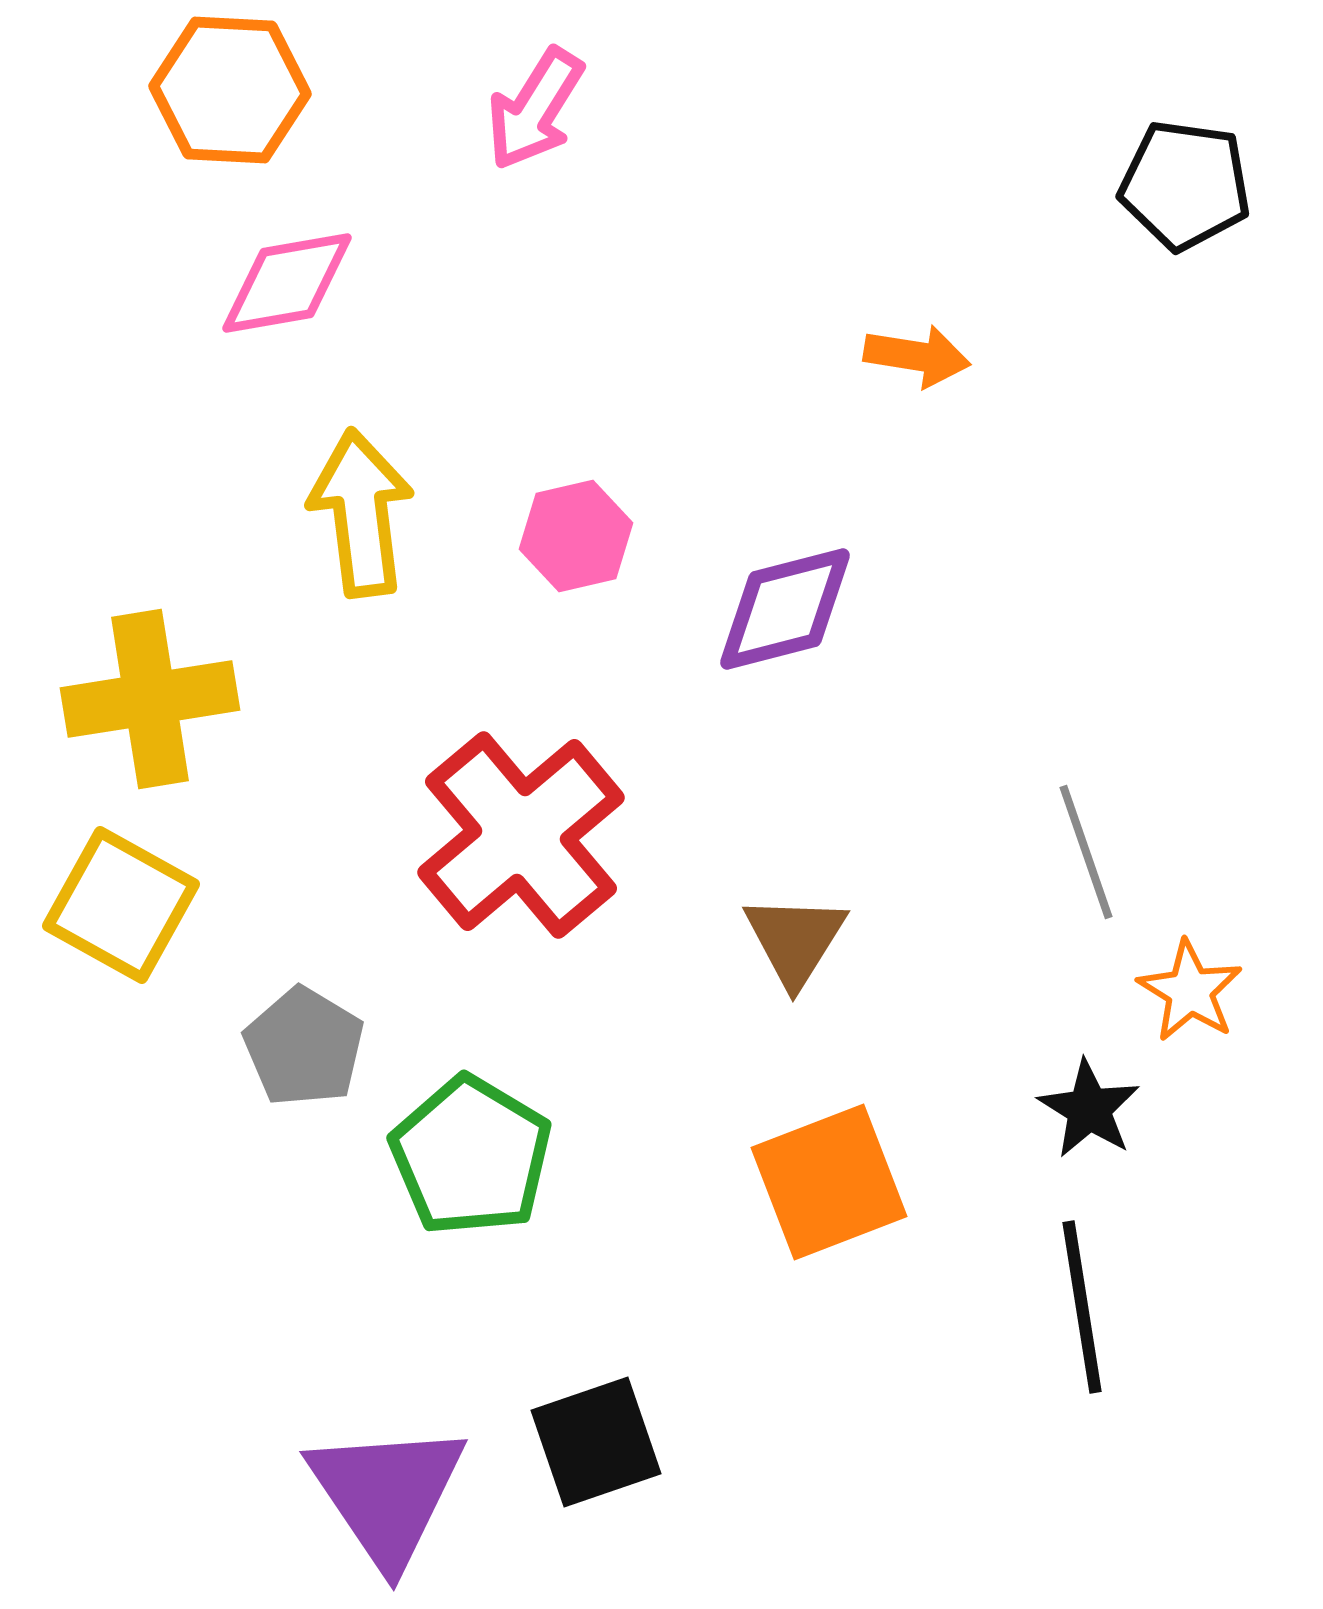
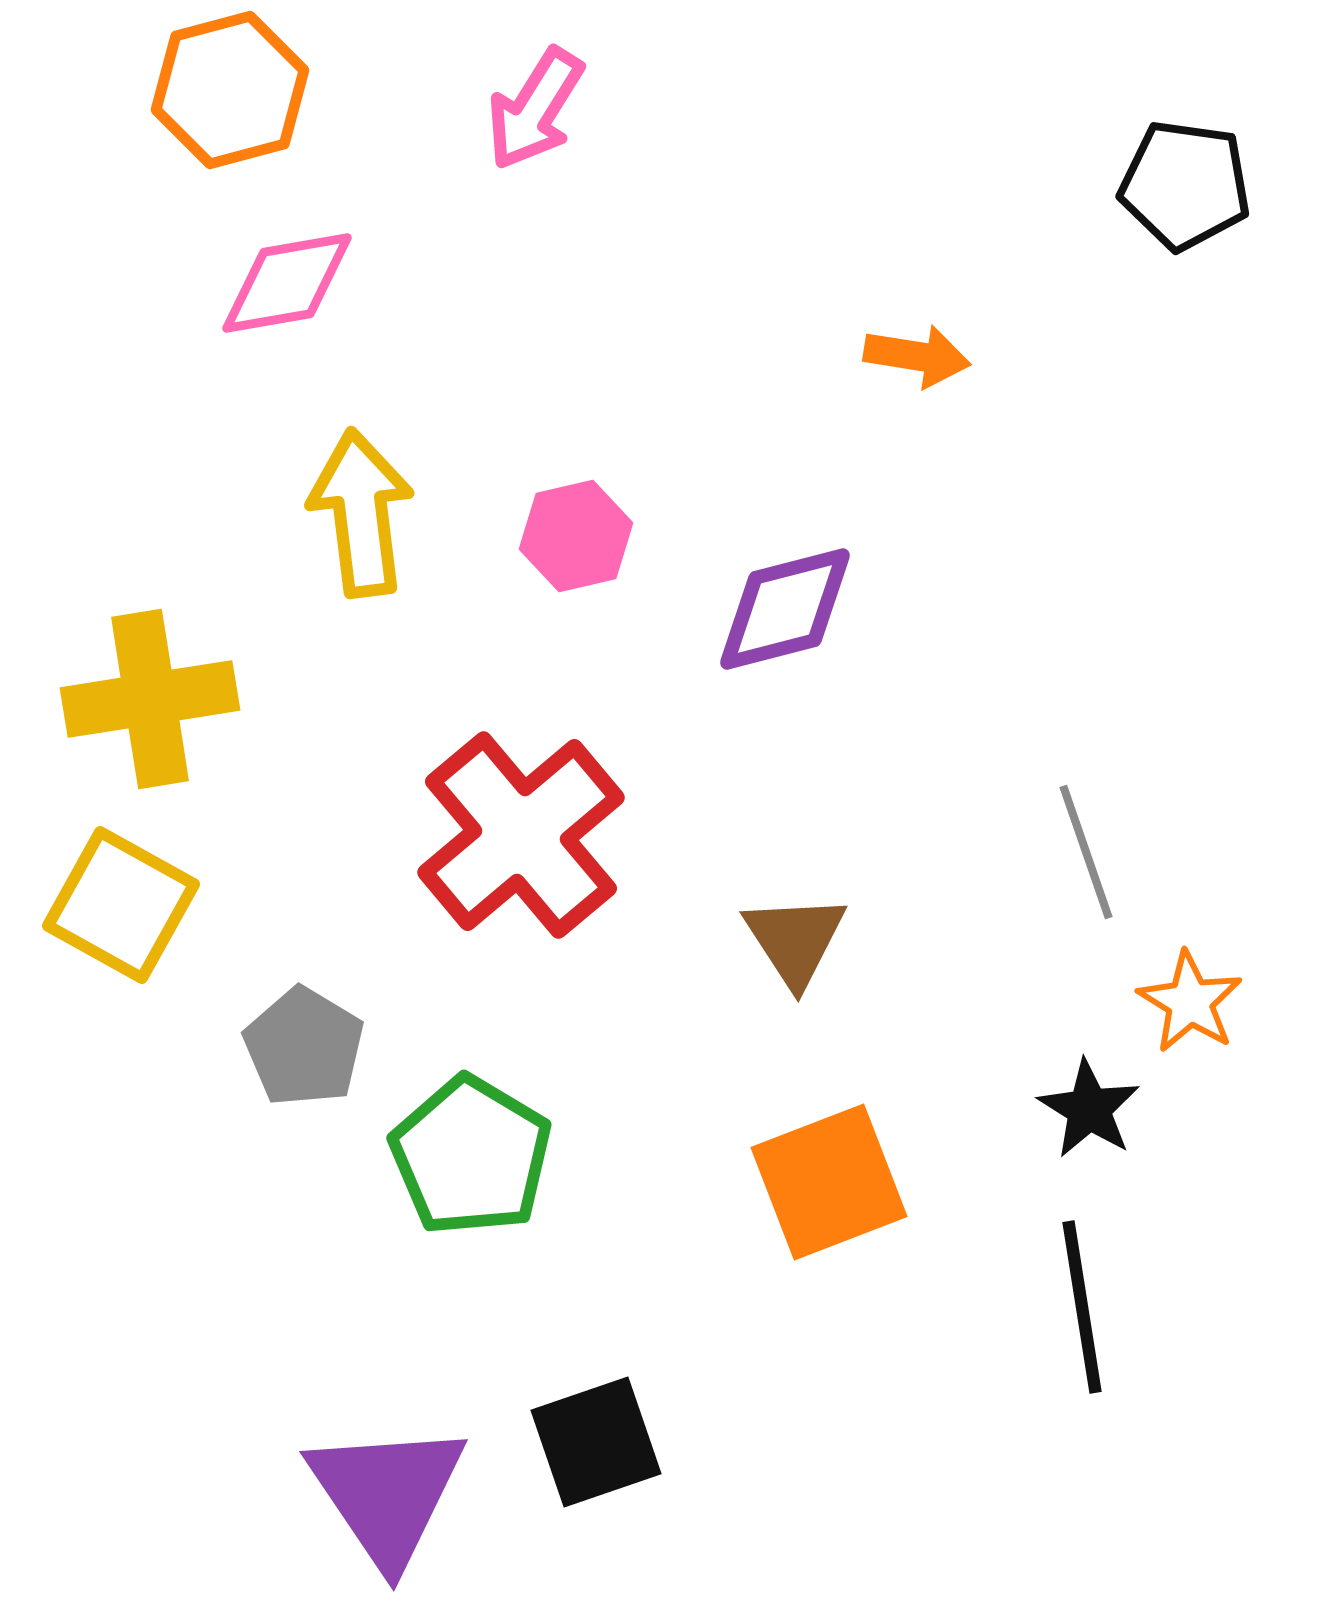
orange hexagon: rotated 18 degrees counterclockwise
brown triangle: rotated 5 degrees counterclockwise
orange star: moved 11 px down
